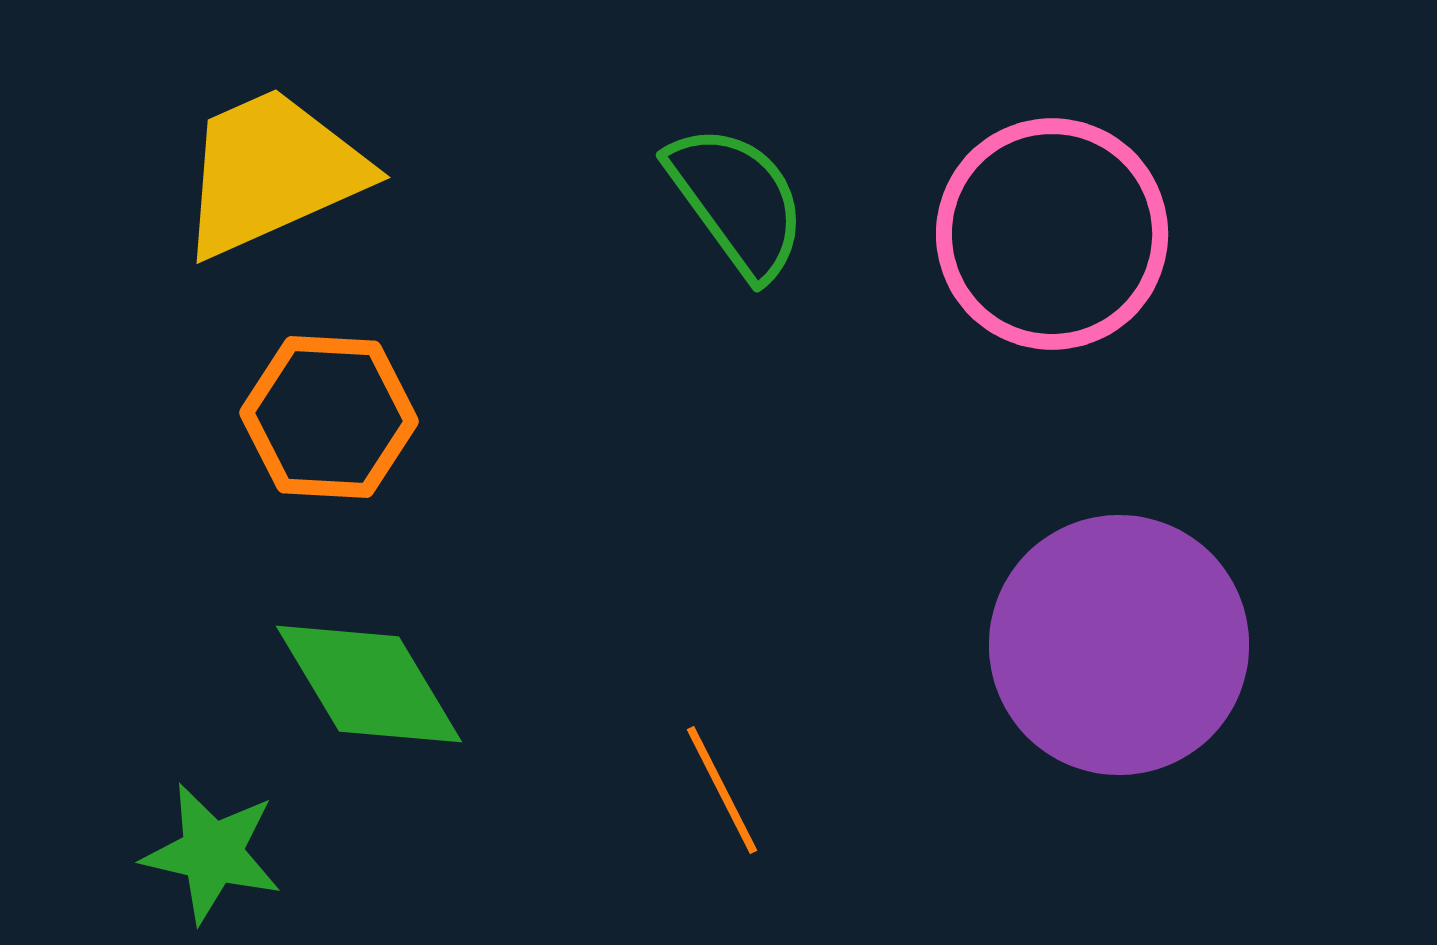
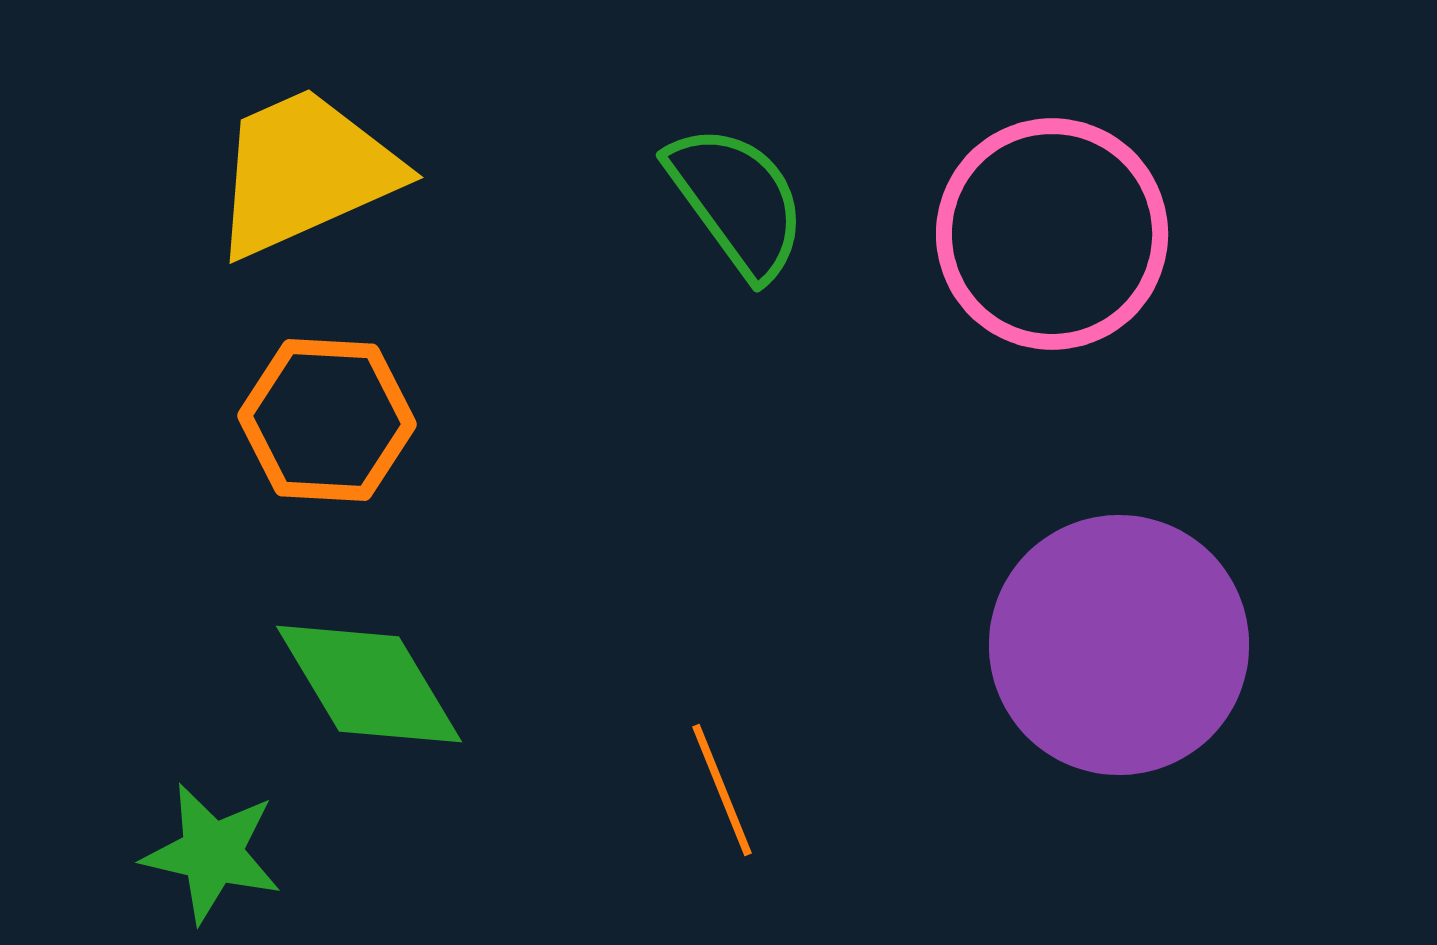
yellow trapezoid: moved 33 px right
orange hexagon: moved 2 px left, 3 px down
orange line: rotated 5 degrees clockwise
